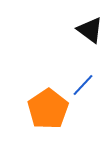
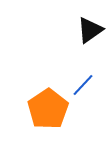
black triangle: rotated 48 degrees clockwise
